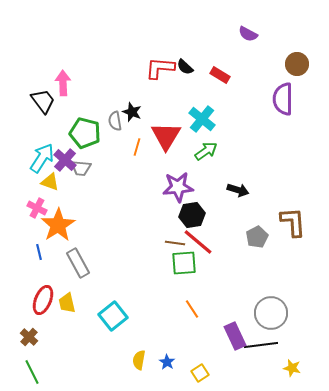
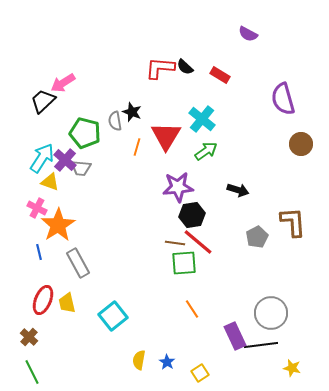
brown circle at (297, 64): moved 4 px right, 80 px down
pink arrow at (63, 83): rotated 120 degrees counterclockwise
purple semicircle at (283, 99): rotated 16 degrees counterclockwise
black trapezoid at (43, 101): rotated 96 degrees counterclockwise
